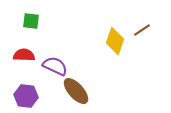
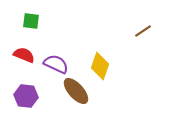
brown line: moved 1 px right, 1 px down
yellow diamond: moved 15 px left, 25 px down
red semicircle: rotated 20 degrees clockwise
purple semicircle: moved 1 px right, 2 px up
